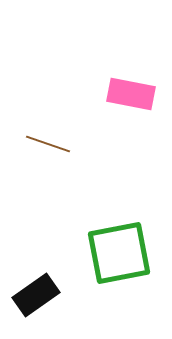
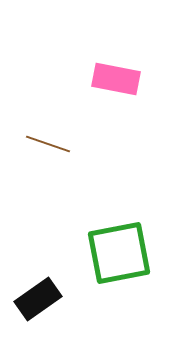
pink rectangle: moved 15 px left, 15 px up
black rectangle: moved 2 px right, 4 px down
